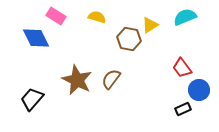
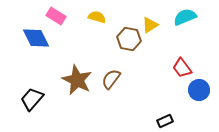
black rectangle: moved 18 px left, 12 px down
